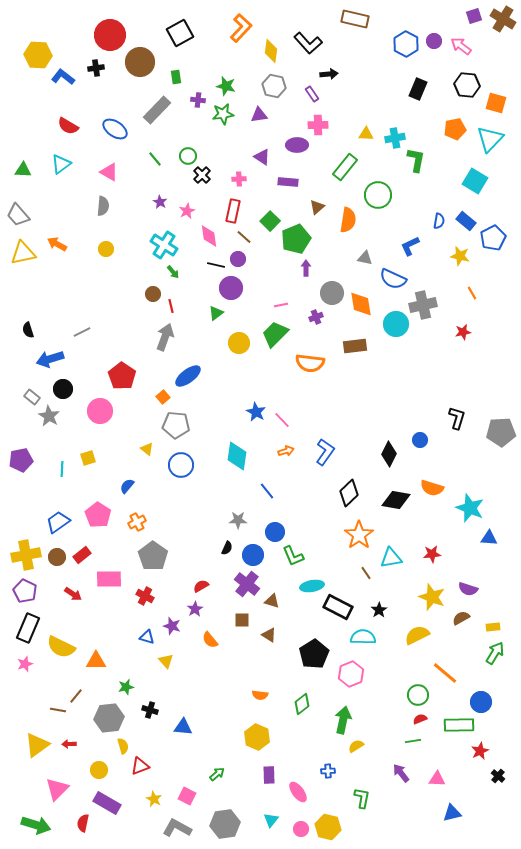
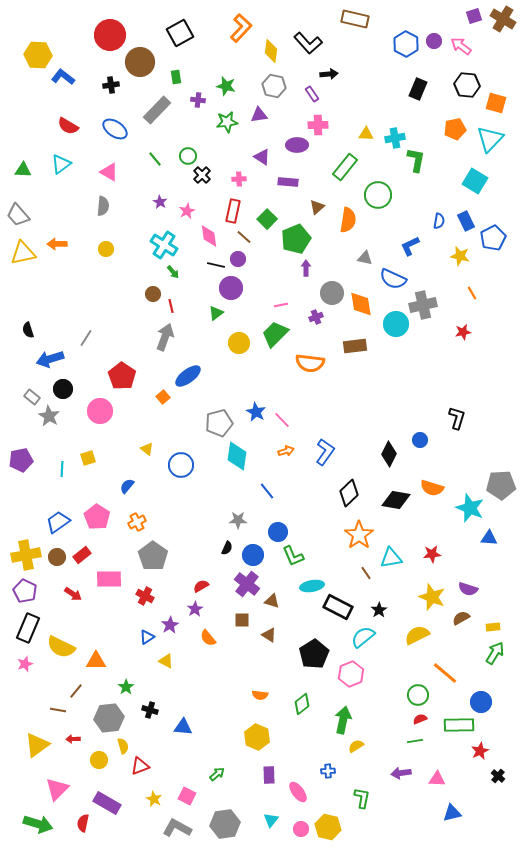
black cross at (96, 68): moved 15 px right, 17 px down
green star at (223, 114): moved 4 px right, 8 px down
green square at (270, 221): moved 3 px left, 2 px up
blue rectangle at (466, 221): rotated 24 degrees clockwise
orange arrow at (57, 244): rotated 30 degrees counterclockwise
gray line at (82, 332): moved 4 px right, 6 px down; rotated 30 degrees counterclockwise
gray pentagon at (176, 425): moved 43 px right, 2 px up; rotated 20 degrees counterclockwise
gray pentagon at (501, 432): moved 53 px down
pink pentagon at (98, 515): moved 1 px left, 2 px down
blue circle at (275, 532): moved 3 px right
purple star at (172, 626): moved 2 px left, 1 px up; rotated 24 degrees clockwise
blue triangle at (147, 637): rotated 49 degrees counterclockwise
cyan semicircle at (363, 637): rotated 40 degrees counterclockwise
orange semicircle at (210, 640): moved 2 px left, 2 px up
yellow triangle at (166, 661): rotated 21 degrees counterclockwise
green star at (126, 687): rotated 21 degrees counterclockwise
brown line at (76, 696): moved 5 px up
green line at (413, 741): moved 2 px right
red arrow at (69, 744): moved 4 px right, 5 px up
yellow circle at (99, 770): moved 10 px up
purple arrow at (401, 773): rotated 60 degrees counterclockwise
green arrow at (36, 825): moved 2 px right, 1 px up
